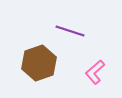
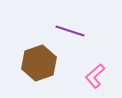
pink L-shape: moved 4 px down
